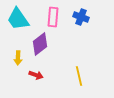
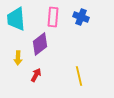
cyan trapezoid: moved 2 px left; rotated 30 degrees clockwise
red arrow: rotated 80 degrees counterclockwise
